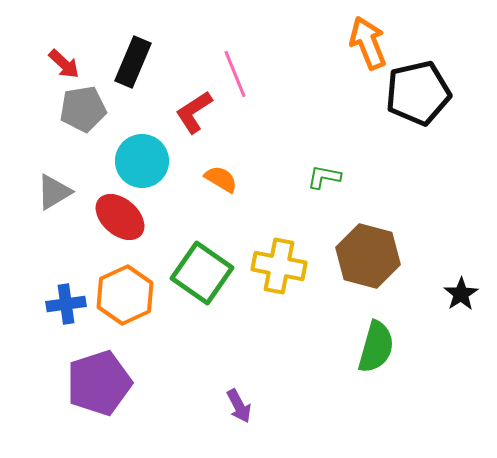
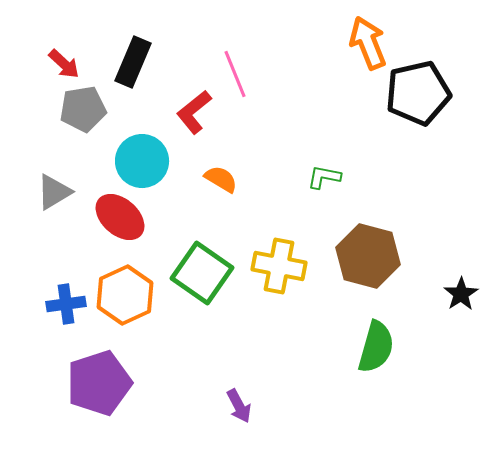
red L-shape: rotated 6 degrees counterclockwise
